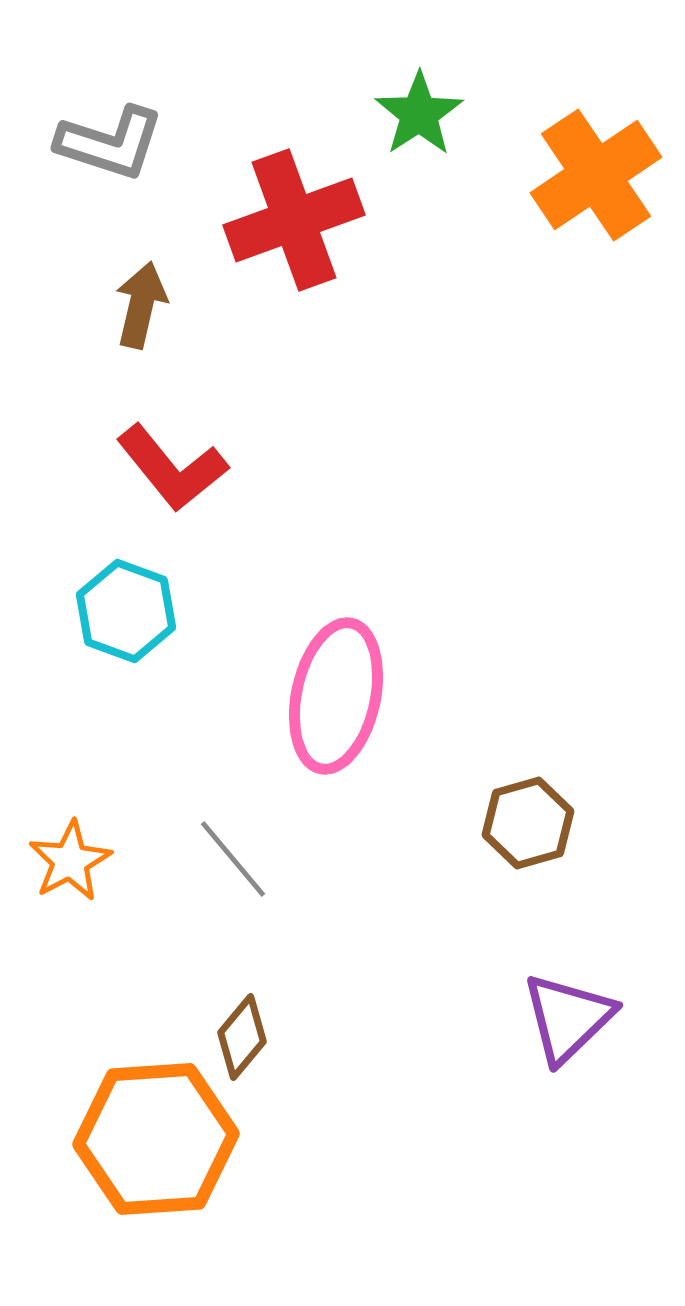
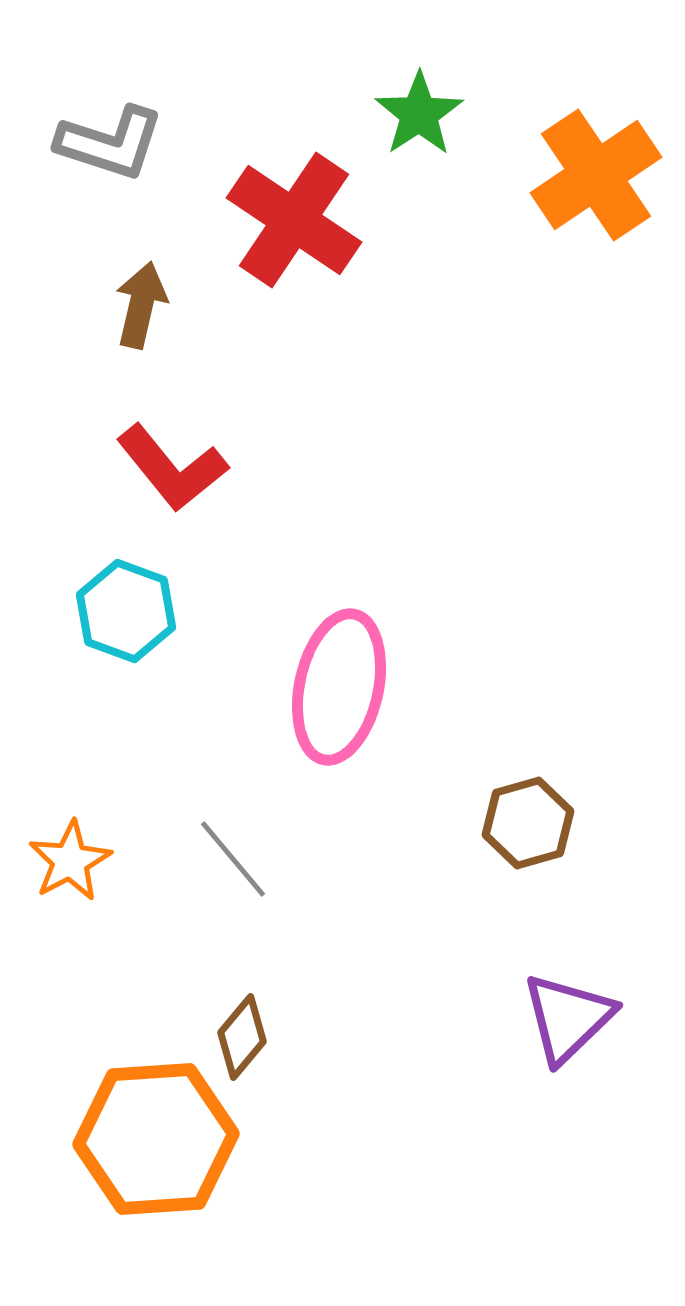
red cross: rotated 36 degrees counterclockwise
pink ellipse: moved 3 px right, 9 px up
